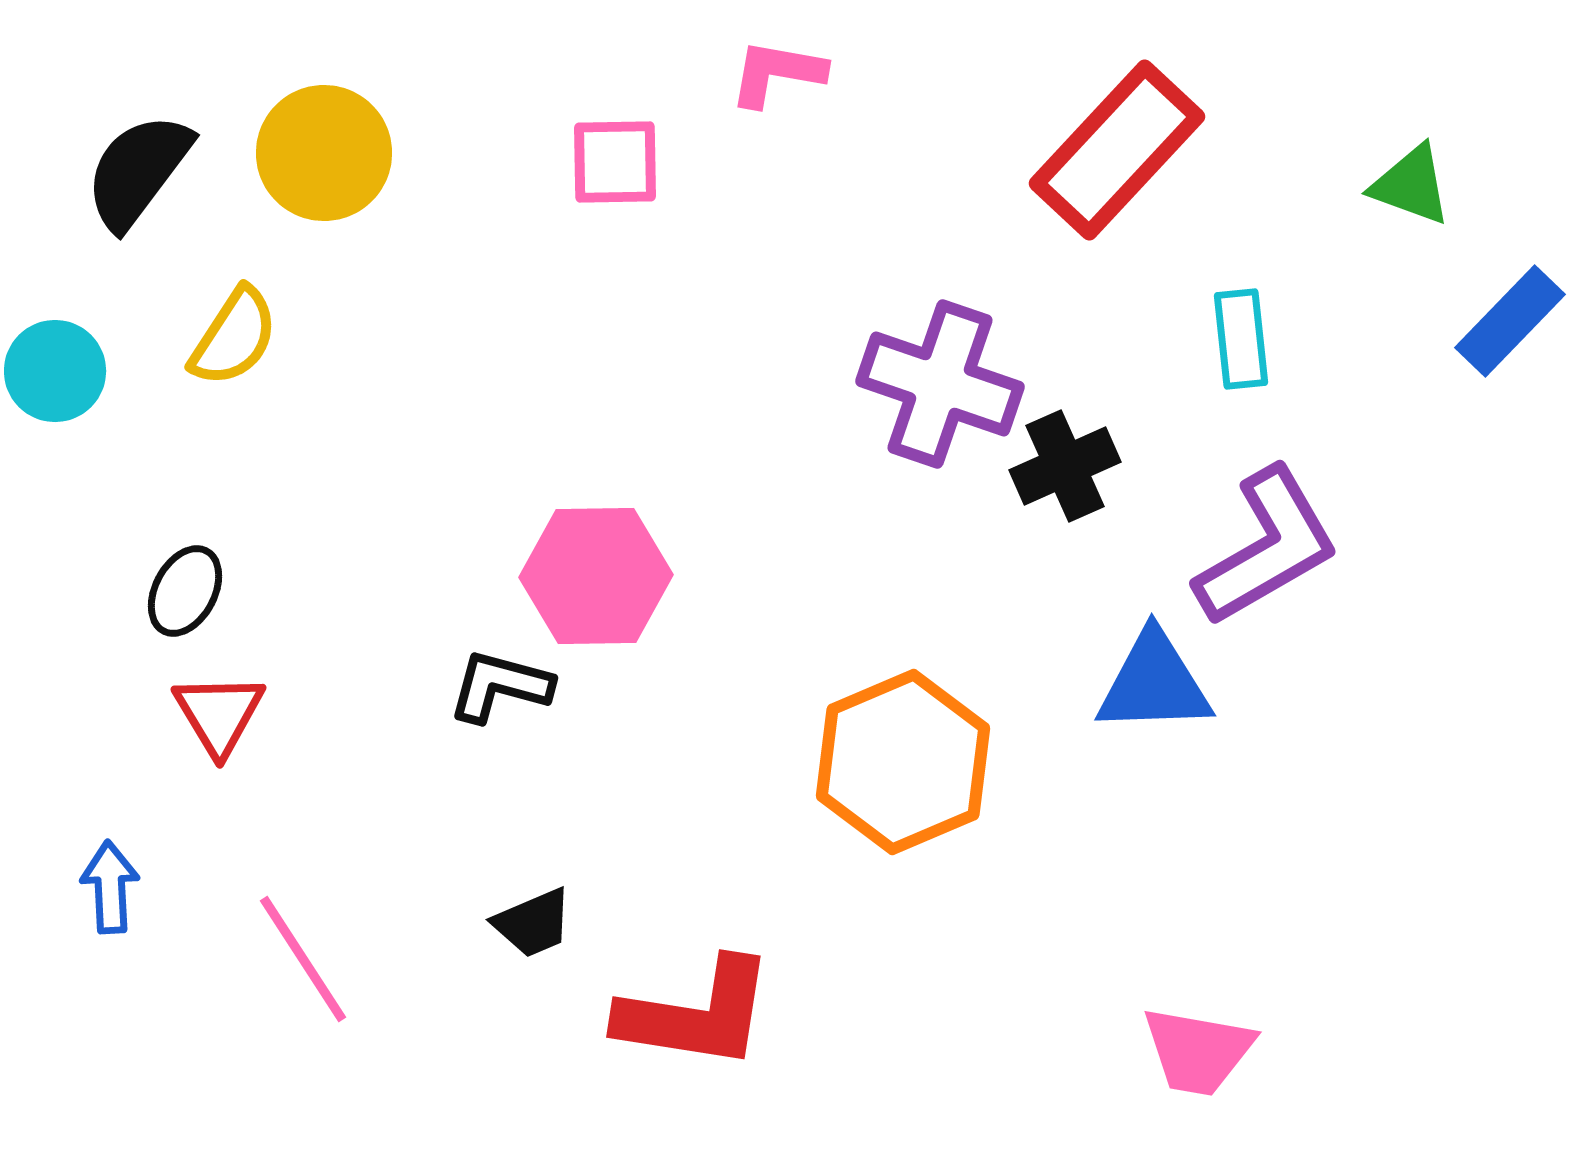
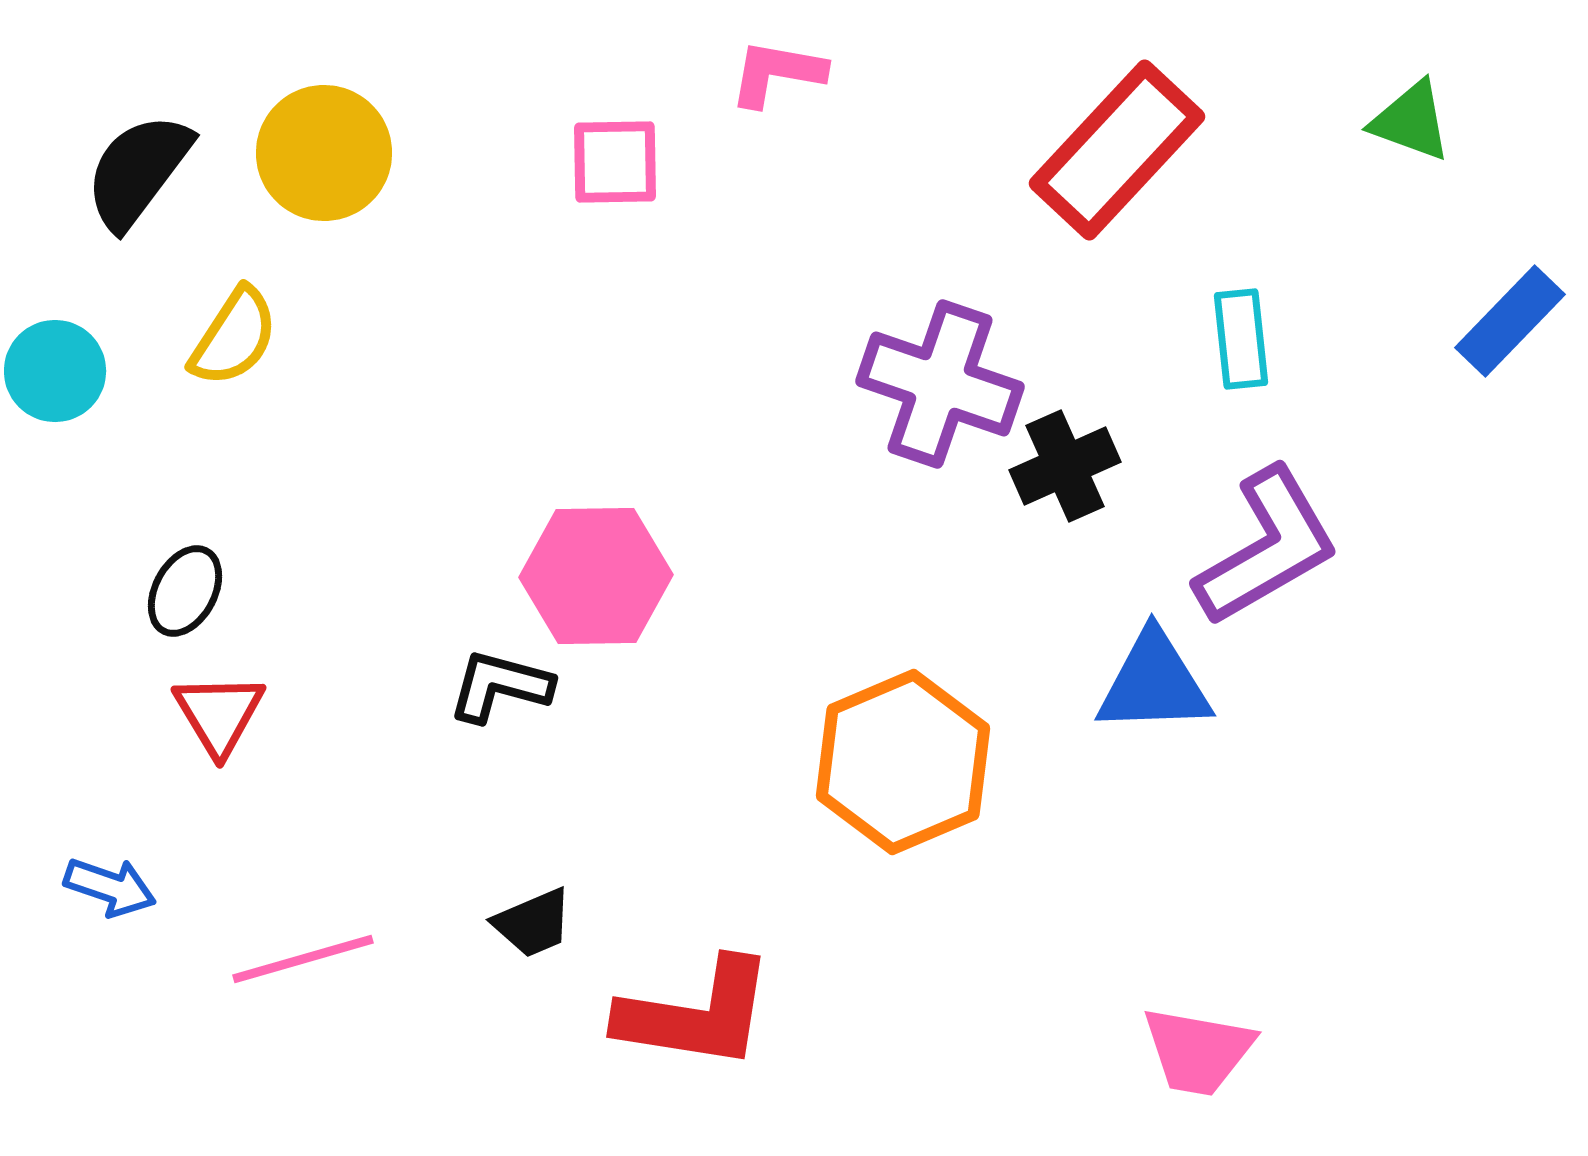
green triangle: moved 64 px up
blue arrow: rotated 112 degrees clockwise
pink line: rotated 73 degrees counterclockwise
